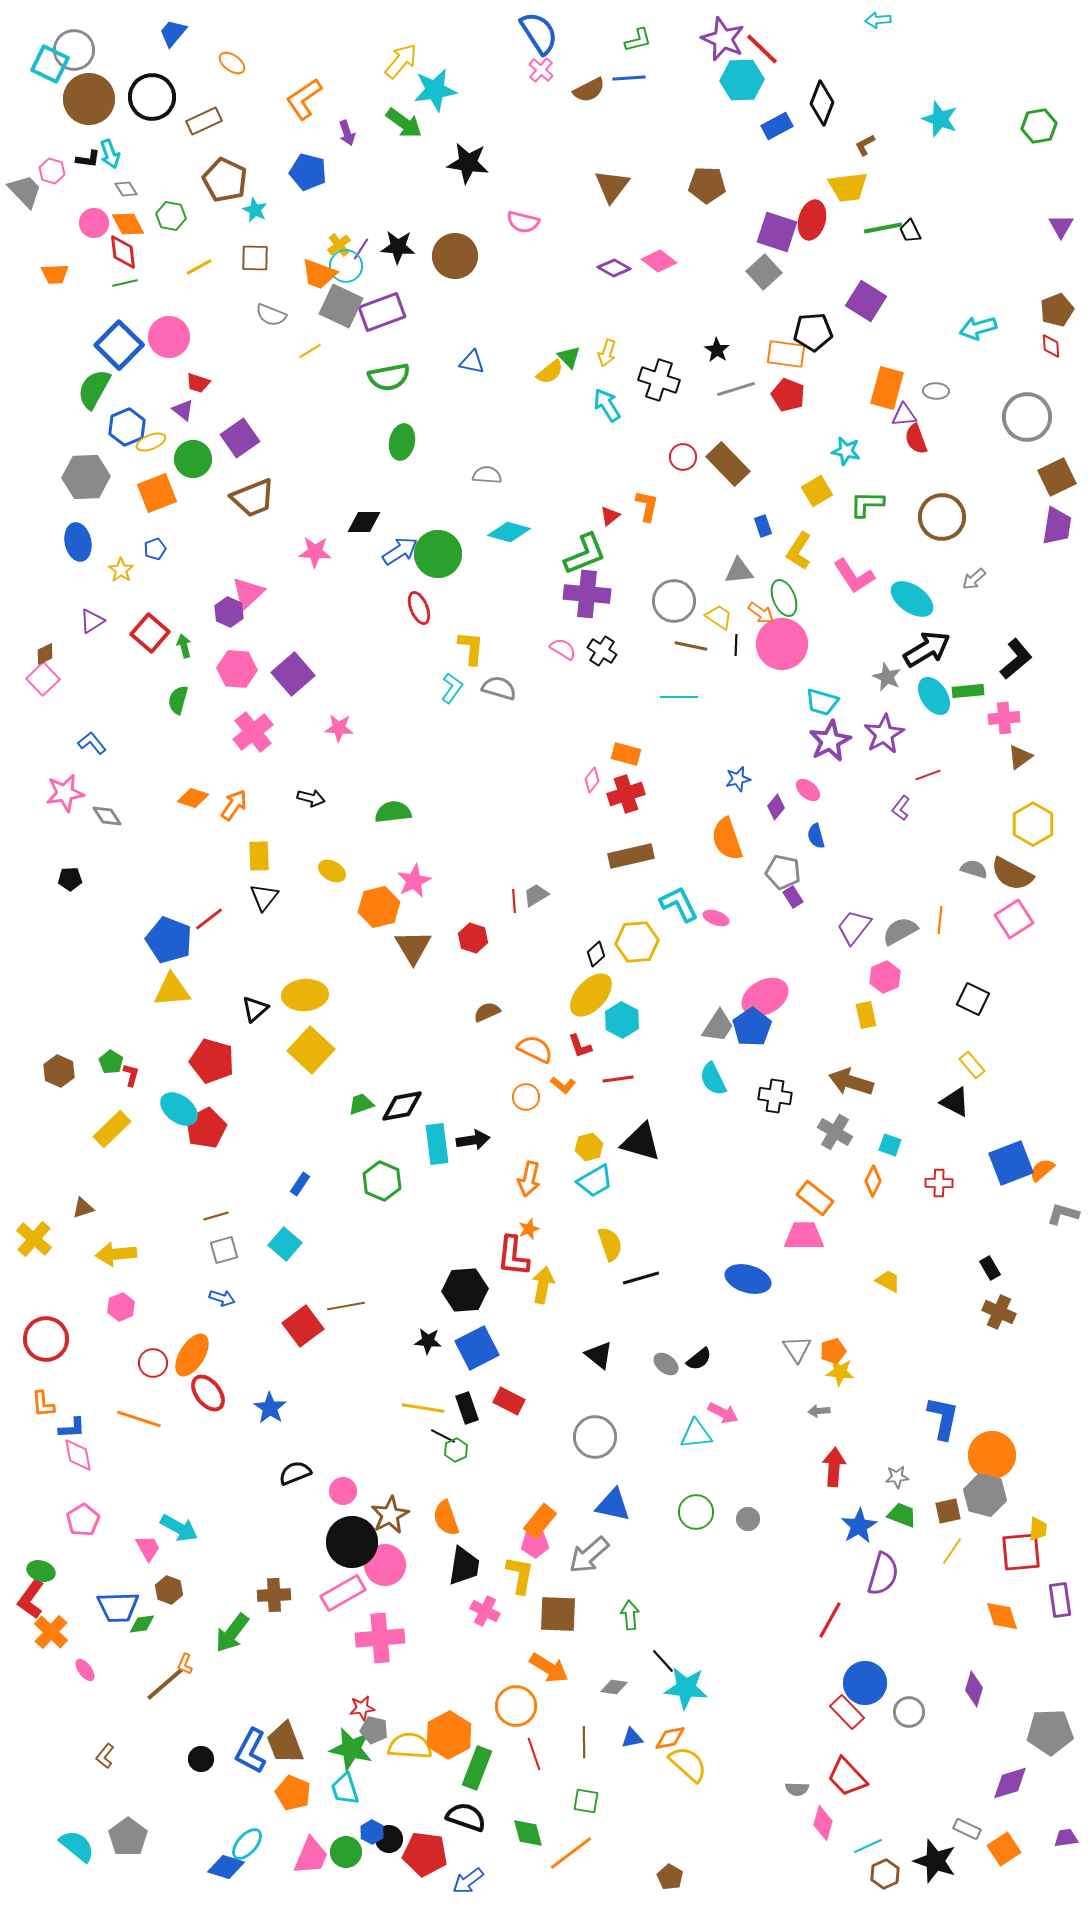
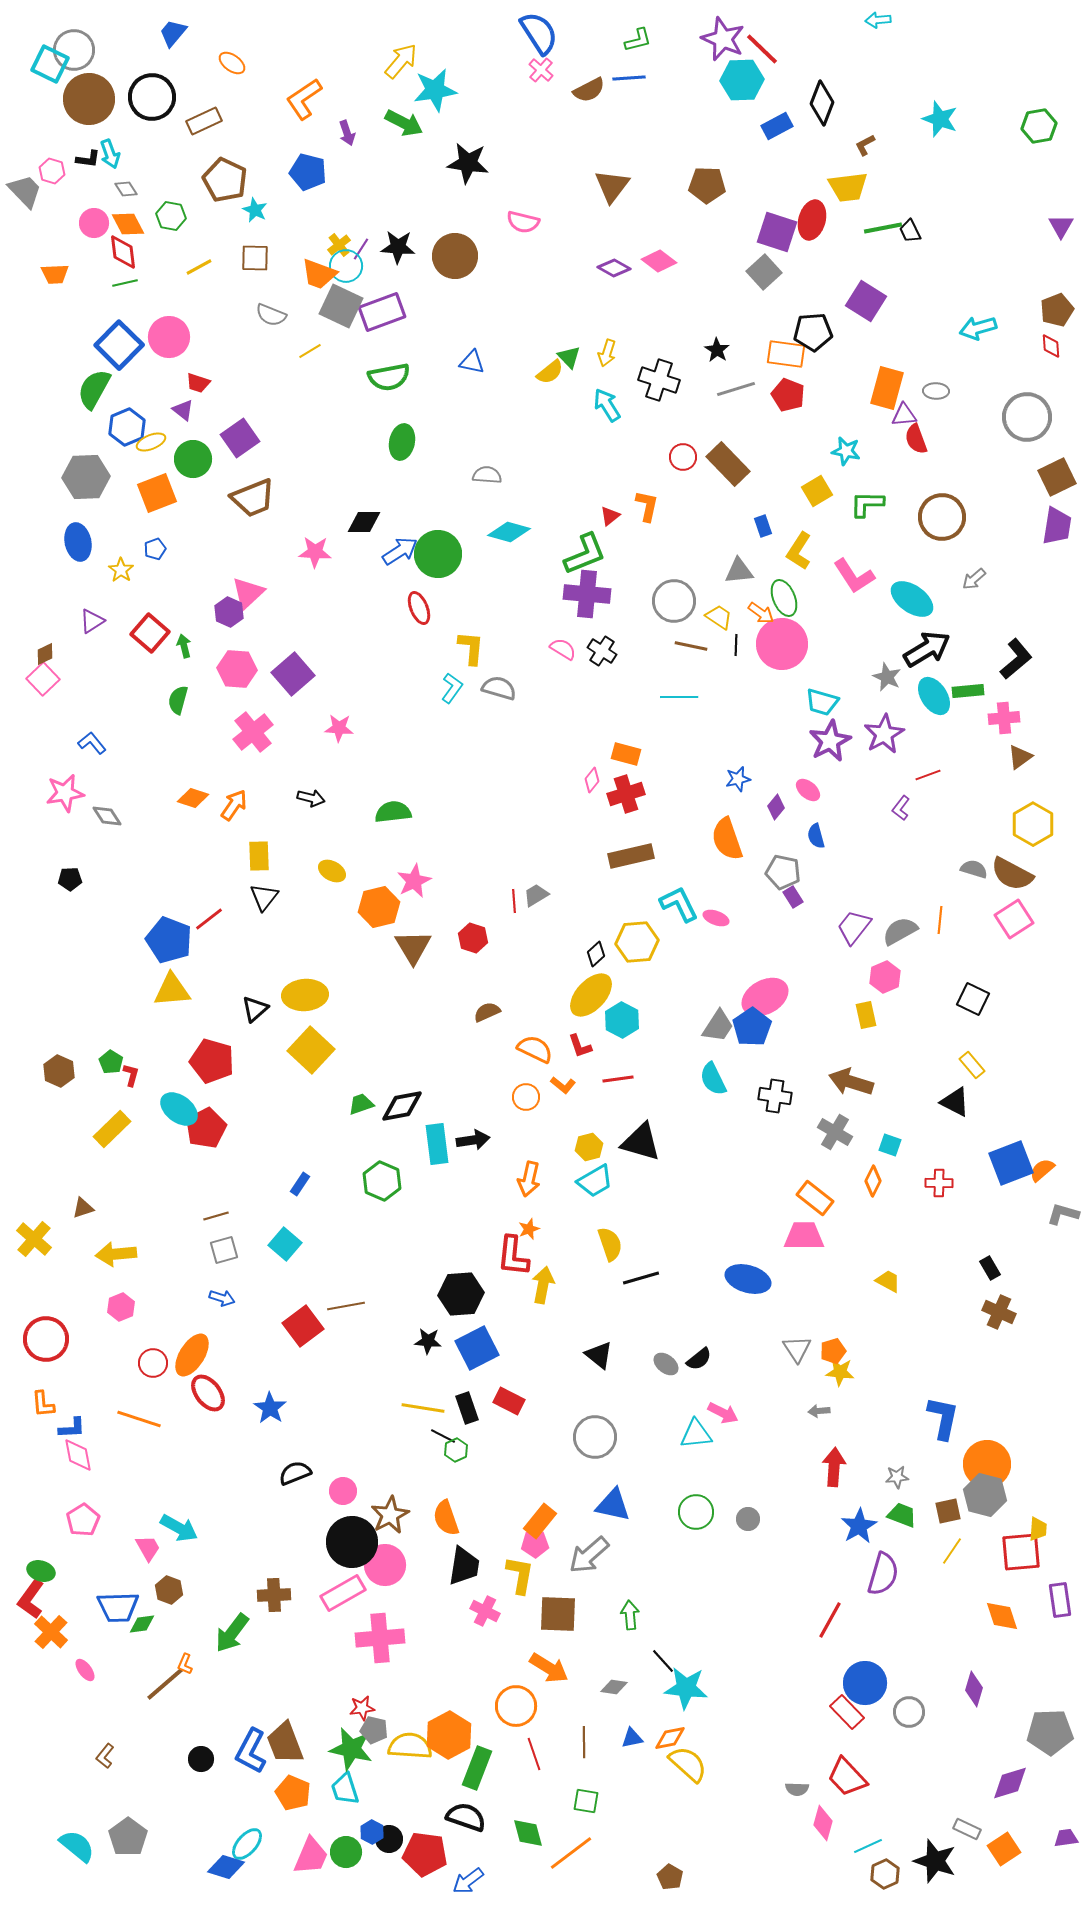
green arrow at (404, 123): rotated 9 degrees counterclockwise
black hexagon at (465, 1290): moved 4 px left, 4 px down
orange circle at (992, 1455): moved 5 px left, 9 px down
